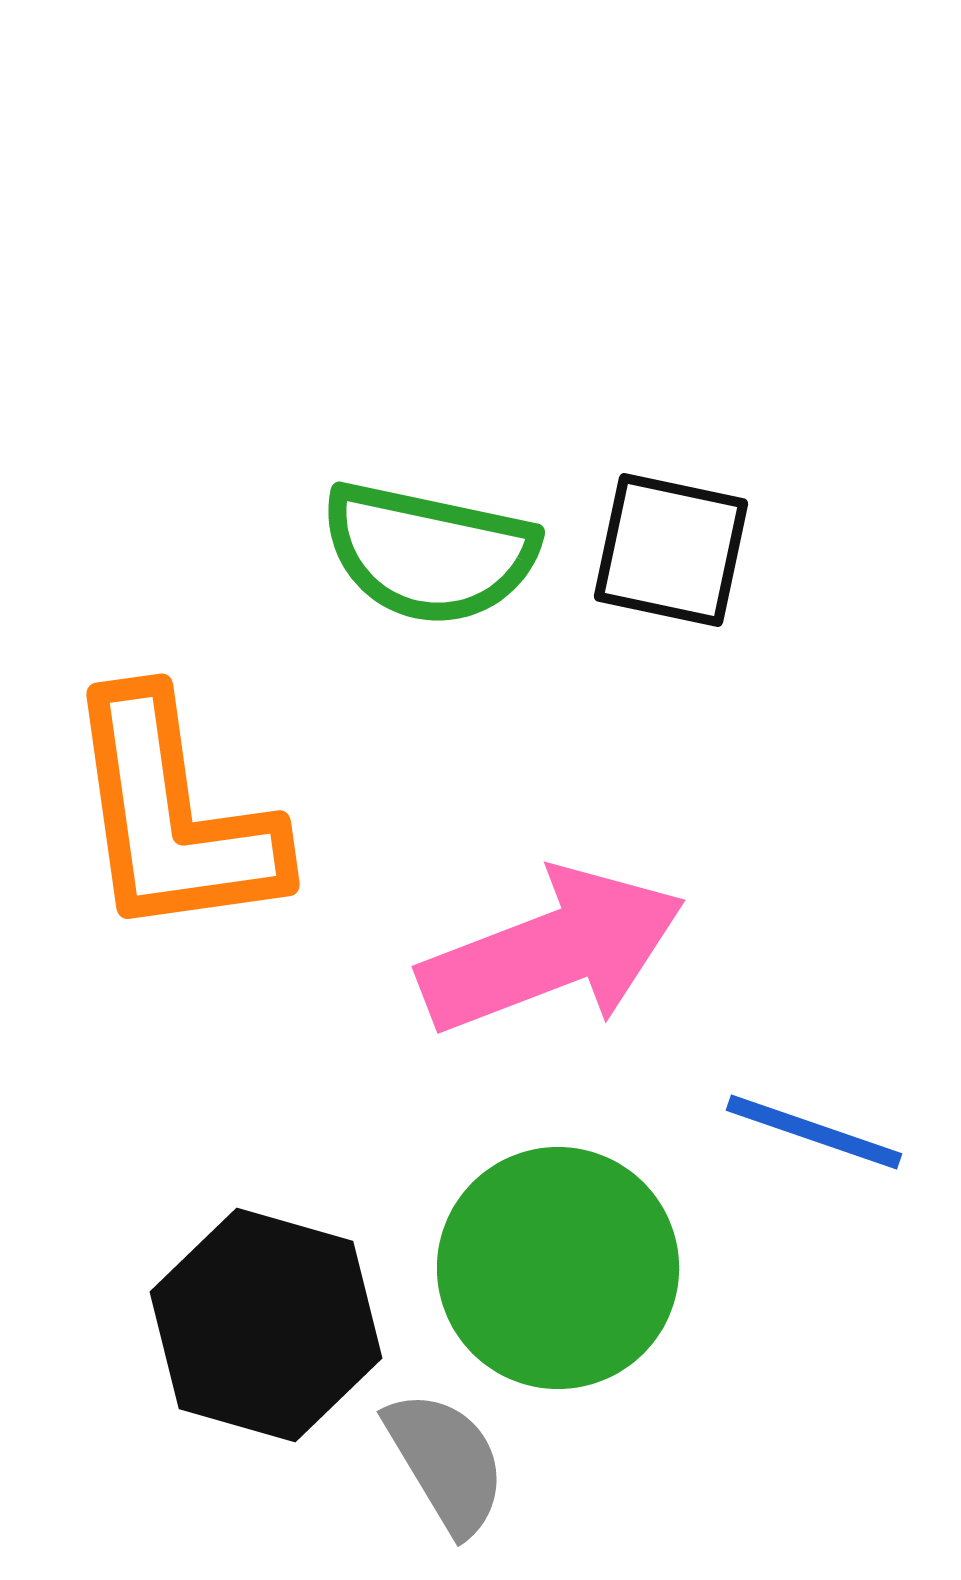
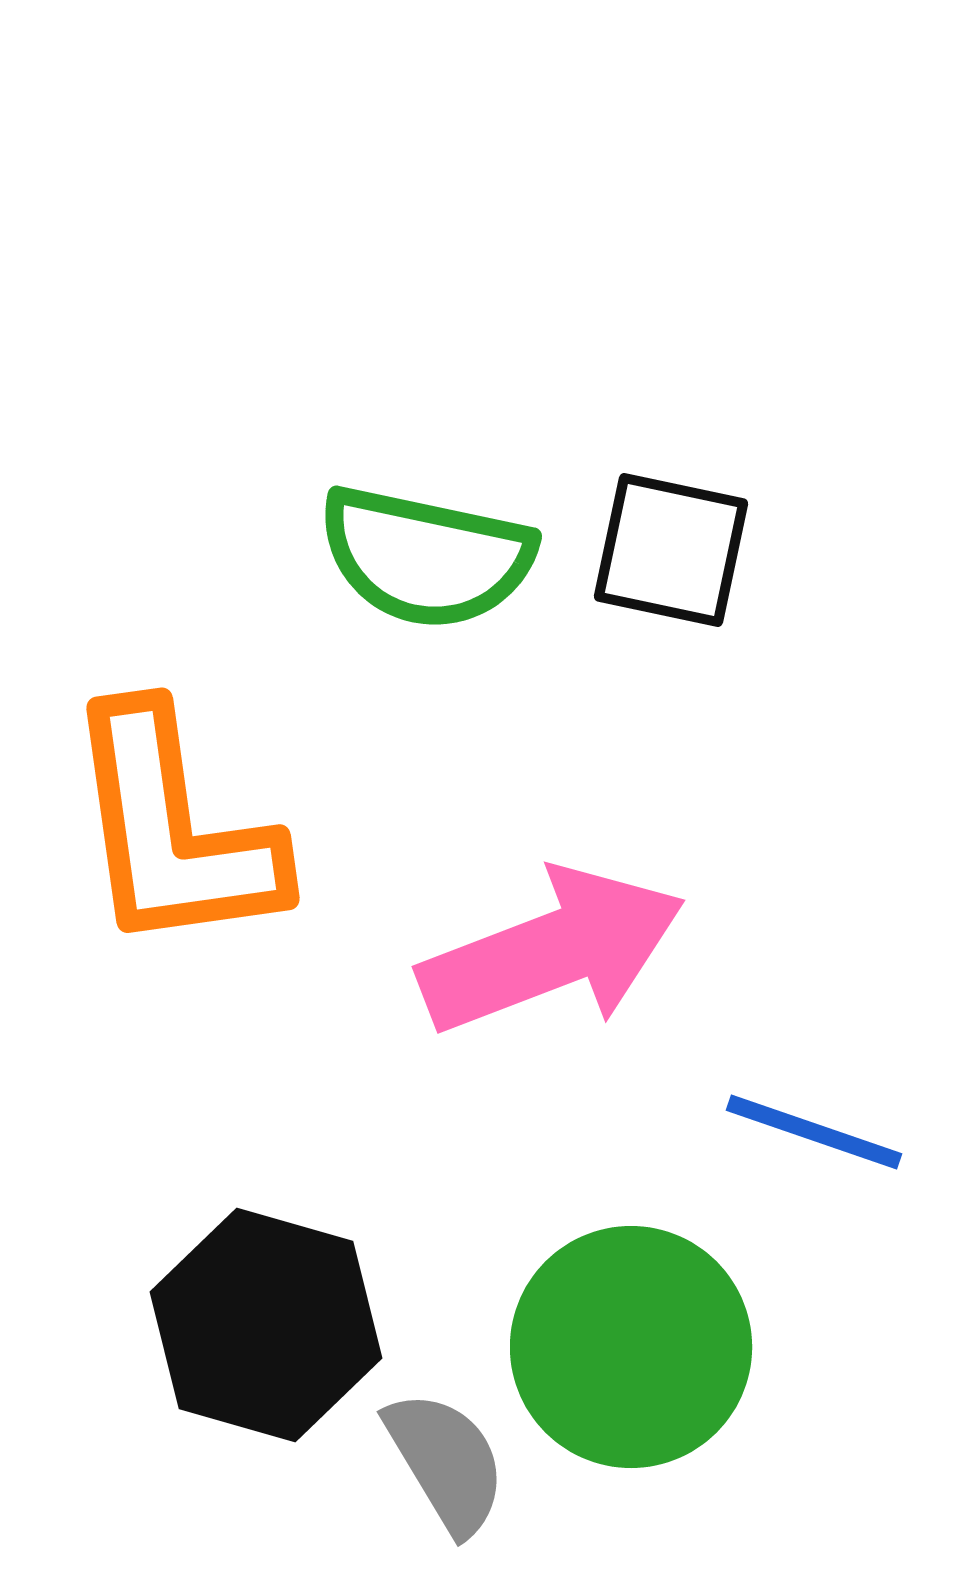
green semicircle: moved 3 px left, 4 px down
orange L-shape: moved 14 px down
green circle: moved 73 px right, 79 px down
